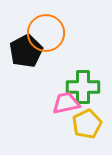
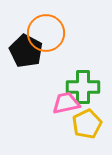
black pentagon: rotated 16 degrees counterclockwise
